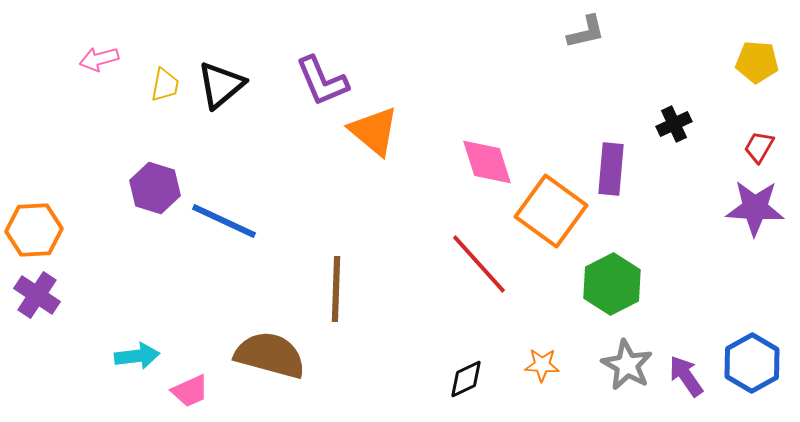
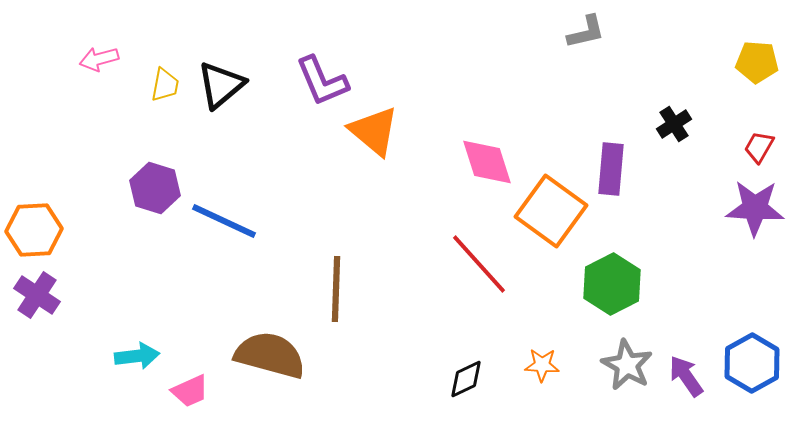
black cross: rotated 8 degrees counterclockwise
